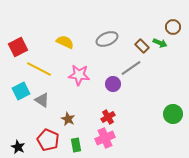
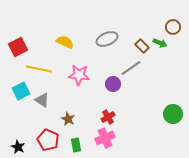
yellow line: rotated 15 degrees counterclockwise
